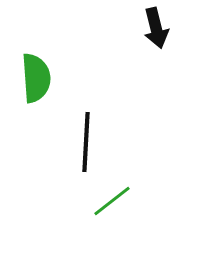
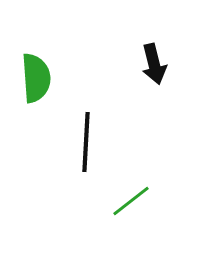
black arrow: moved 2 px left, 36 px down
green line: moved 19 px right
